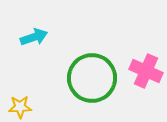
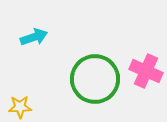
green circle: moved 3 px right, 1 px down
